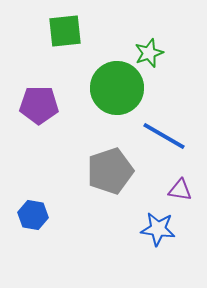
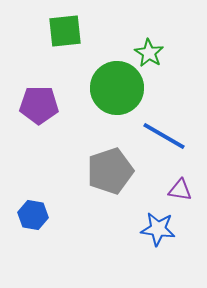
green star: rotated 20 degrees counterclockwise
